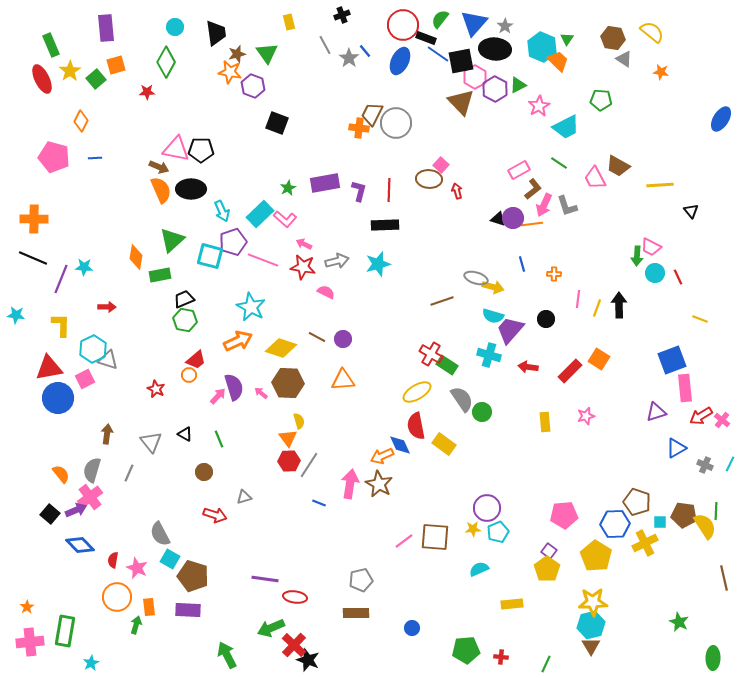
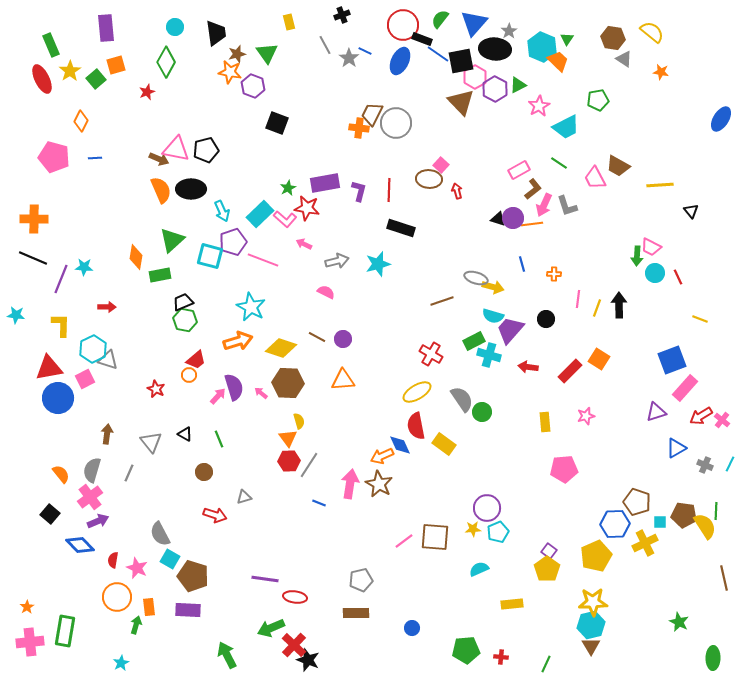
gray star at (505, 26): moved 4 px right, 5 px down
black rectangle at (426, 38): moved 4 px left, 1 px down
blue line at (365, 51): rotated 24 degrees counterclockwise
red star at (147, 92): rotated 21 degrees counterclockwise
green pentagon at (601, 100): moved 3 px left; rotated 15 degrees counterclockwise
black pentagon at (201, 150): moved 5 px right; rotated 15 degrees counterclockwise
brown arrow at (159, 167): moved 8 px up
black rectangle at (385, 225): moved 16 px right, 3 px down; rotated 20 degrees clockwise
red star at (303, 267): moved 4 px right, 59 px up
black trapezoid at (184, 299): moved 1 px left, 3 px down
orange arrow at (238, 341): rotated 8 degrees clockwise
green rectangle at (447, 365): moved 27 px right, 24 px up; rotated 60 degrees counterclockwise
pink rectangle at (685, 388): rotated 48 degrees clockwise
purple arrow at (76, 510): moved 22 px right, 11 px down
pink pentagon at (564, 515): moved 46 px up
yellow pentagon at (596, 556): rotated 16 degrees clockwise
cyan star at (91, 663): moved 30 px right
